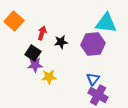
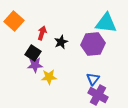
black star: rotated 16 degrees counterclockwise
